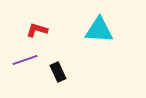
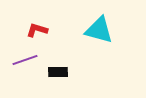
cyan triangle: rotated 12 degrees clockwise
black rectangle: rotated 66 degrees counterclockwise
